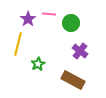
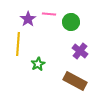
green circle: moved 1 px up
yellow line: rotated 10 degrees counterclockwise
brown rectangle: moved 2 px right, 1 px down
